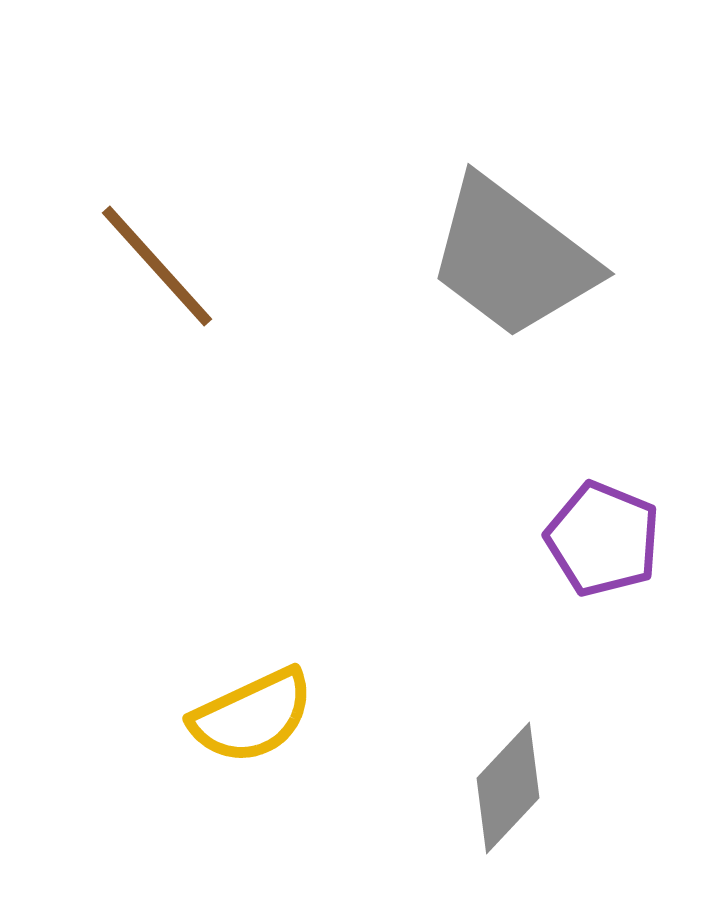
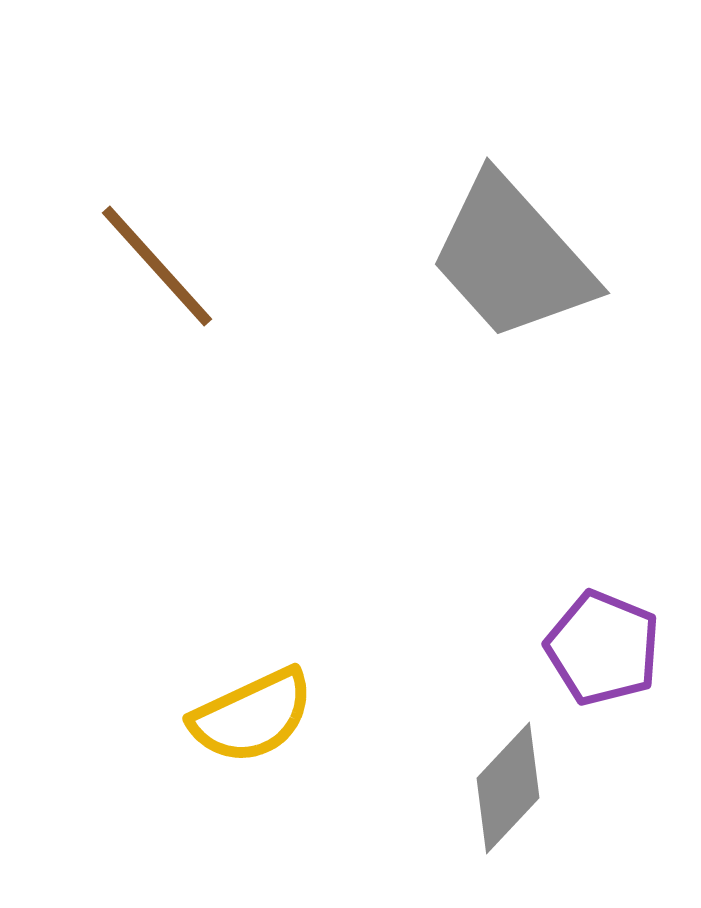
gray trapezoid: rotated 11 degrees clockwise
purple pentagon: moved 109 px down
